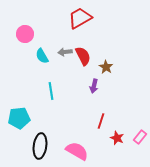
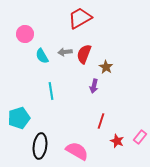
red semicircle: moved 1 px right, 2 px up; rotated 132 degrees counterclockwise
cyan pentagon: rotated 10 degrees counterclockwise
red star: moved 3 px down
